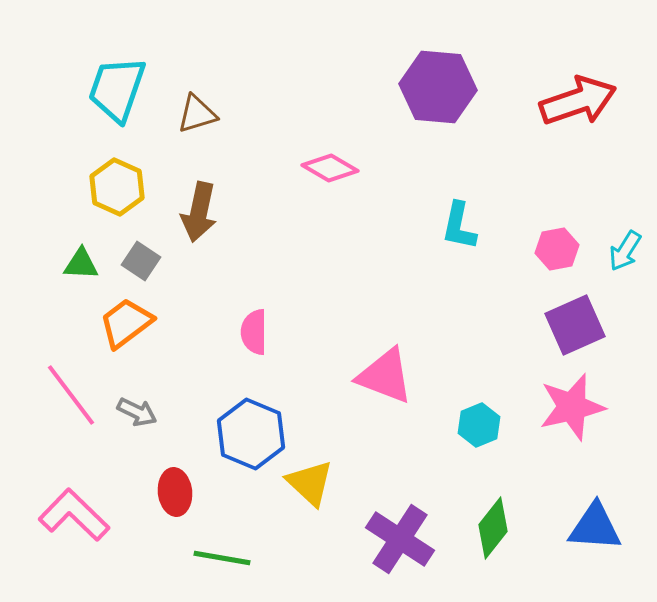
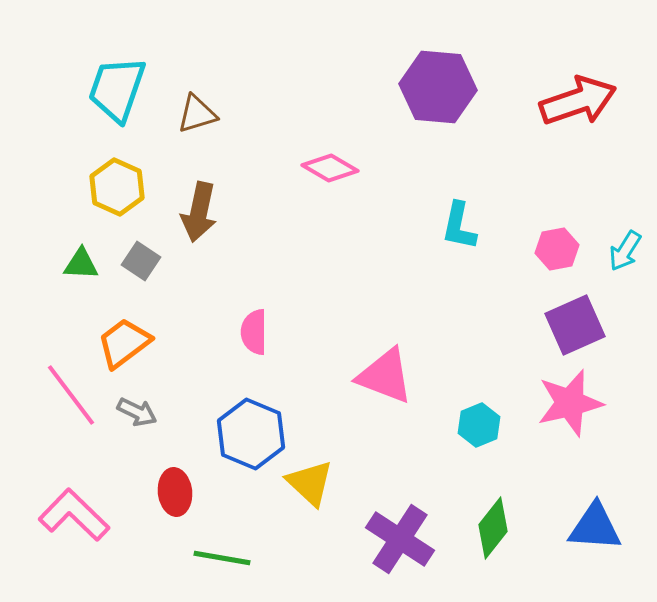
orange trapezoid: moved 2 px left, 20 px down
pink star: moved 2 px left, 4 px up
